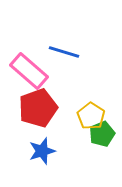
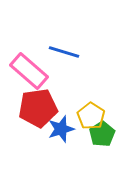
red pentagon: rotated 12 degrees clockwise
green pentagon: rotated 10 degrees counterclockwise
blue star: moved 19 px right, 22 px up
